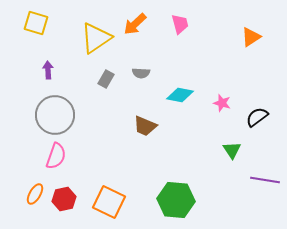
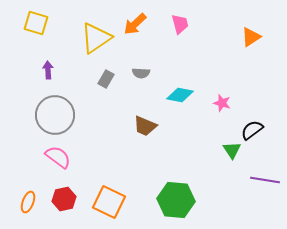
black semicircle: moved 5 px left, 13 px down
pink semicircle: moved 2 px right, 1 px down; rotated 72 degrees counterclockwise
orange ellipse: moved 7 px left, 8 px down; rotated 10 degrees counterclockwise
